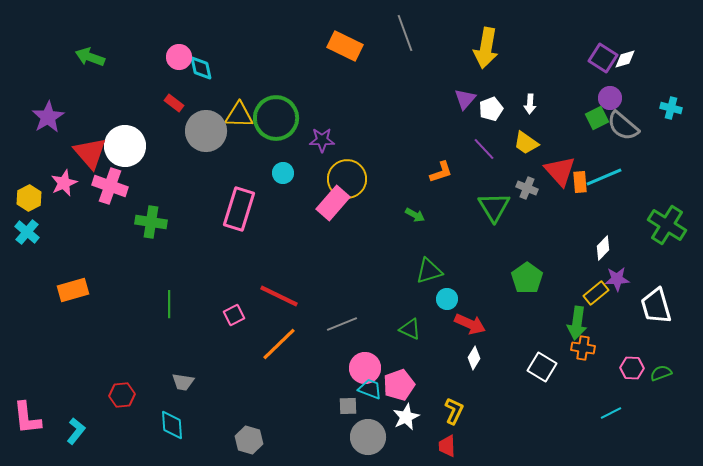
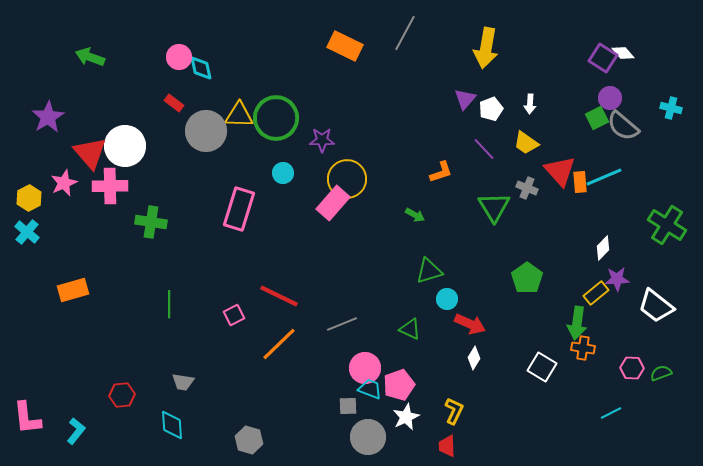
gray line at (405, 33): rotated 48 degrees clockwise
white diamond at (625, 59): moved 2 px left, 6 px up; rotated 65 degrees clockwise
pink cross at (110, 186): rotated 20 degrees counterclockwise
white trapezoid at (656, 306): rotated 36 degrees counterclockwise
